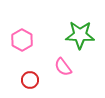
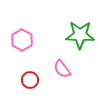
pink semicircle: moved 1 px left, 2 px down
